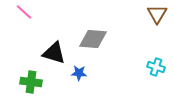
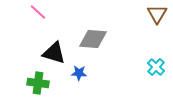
pink line: moved 14 px right
cyan cross: rotated 24 degrees clockwise
green cross: moved 7 px right, 1 px down
